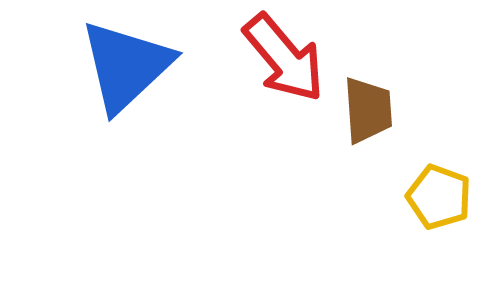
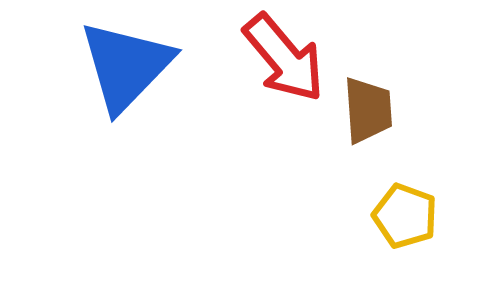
blue triangle: rotated 3 degrees counterclockwise
yellow pentagon: moved 34 px left, 19 px down
